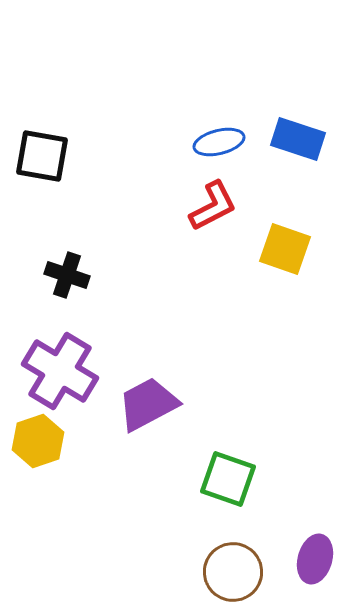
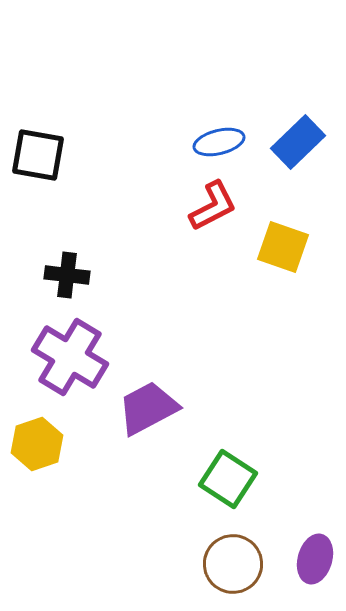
blue rectangle: moved 3 px down; rotated 62 degrees counterclockwise
black square: moved 4 px left, 1 px up
yellow square: moved 2 px left, 2 px up
black cross: rotated 12 degrees counterclockwise
purple cross: moved 10 px right, 14 px up
purple trapezoid: moved 4 px down
yellow hexagon: moved 1 px left, 3 px down
green square: rotated 14 degrees clockwise
brown circle: moved 8 px up
